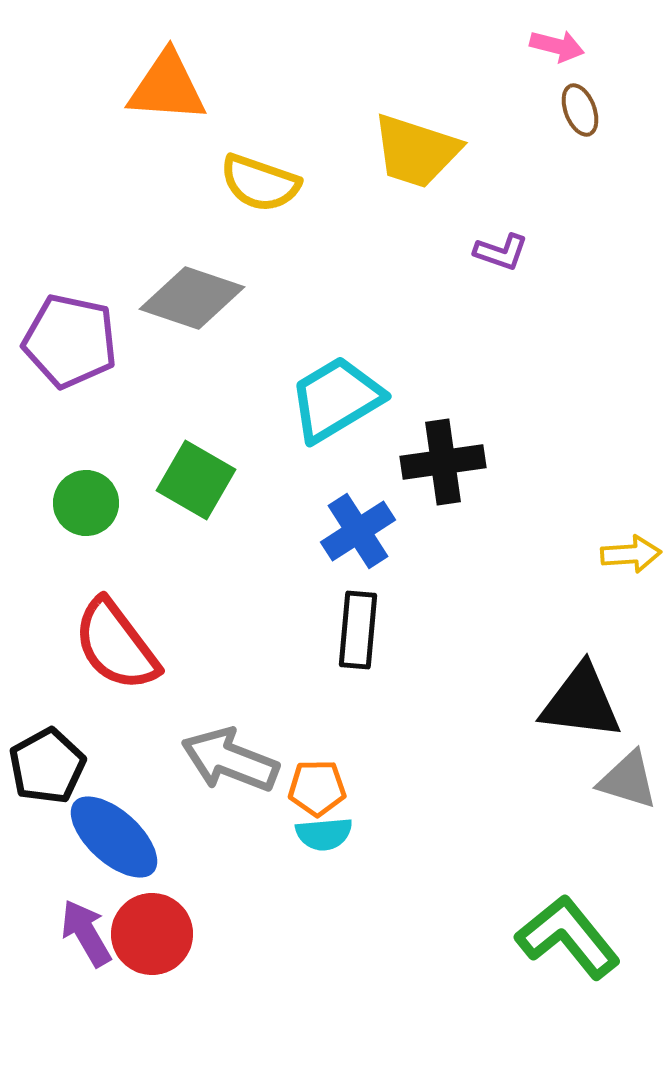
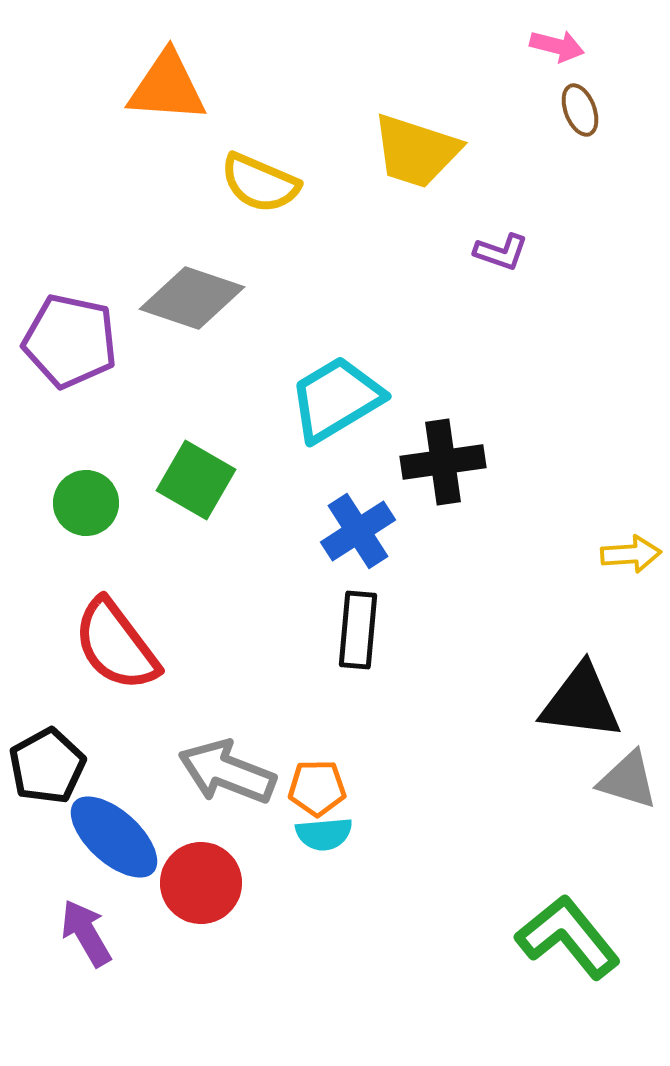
yellow semicircle: rotated 4 degrees clockwise
gray arrow: moved 3 px left, 12 px down
red circle: moved 49 px right, 51 px up
